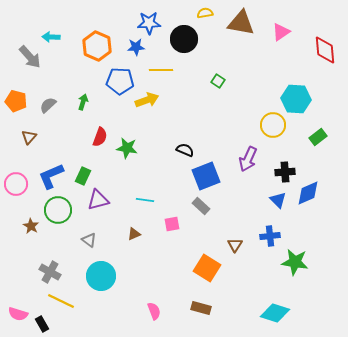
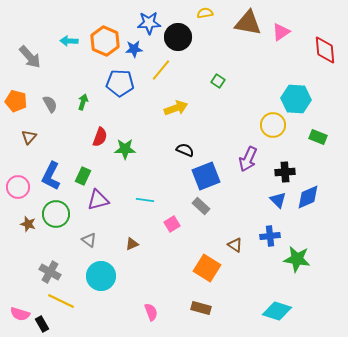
brown triangle at (241, 23): moved 7 px right
cyan arrow at (51, 37): moved 18 px right, 4 px down
black circle at (184, 39): moved 6 px left, 2 px up
orange hexagon at (97, 46): moved 8 px right, 5 px up
blue star at (136, 47): moved 2 px left, 2 px down
yellow line at (161, 70): rotated 50 degrees counterclockwise
blue pentagon at (120, 81): moved 2 px down
yellow arrow at (147, 100): moved 29 px right, 8 px down
gray semicircle at (48, 105): moved 2 px right, 1 px up; rotated 102 degrees clockwise
green rectangle at (318, 137): rotated 60 degrees clockwise
green star at (127, 148): moved 2 px left, 1 px down; rotated 10 degrees counterclockwise
blue L-shape at (51, 176): rotated 40 degrees counterclockwise
pink circle at (16, 184): moved 2 px right, 3 px down
blue diamond at (308, 193): moved 4 px down
green circle at (58, 210): moved 2 px left, 4 px down
pink square at (172, 224): rotated 21 degrees counterclockwise
brown star at (31, 226): moved 3 px left, 2 px up; rotated 14 degrees counterclockwise
brown triangle at (134, 234): moved 2 px left, 10 px down
brown triangle at (235, 245): rotated 28 degrees counterclockwise
green star at (295, 262): moved 2 px right, 3 px up
pink semicircle at (154, 311): moved 3 px left, 1 px down
cyan diamond at (275, 313): moved 2 px right, 2 px up
pink semicircle at (18, 314): moved 2 px right
